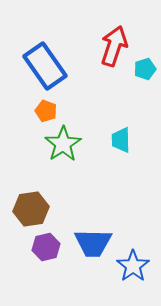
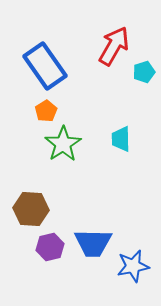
red arrow: rotated 12 degrees clockwise
cyan pentagon: moved 1 px left, 3 px down
orange pentagon: rotated 20 degrees clockwise
cyan trapezoid: moved 1 px up
brown hexagon: rotated 12 degrees clockwise
purple hexagon: moved 4 px right
blue star: rotated 24 degrees clockwise
